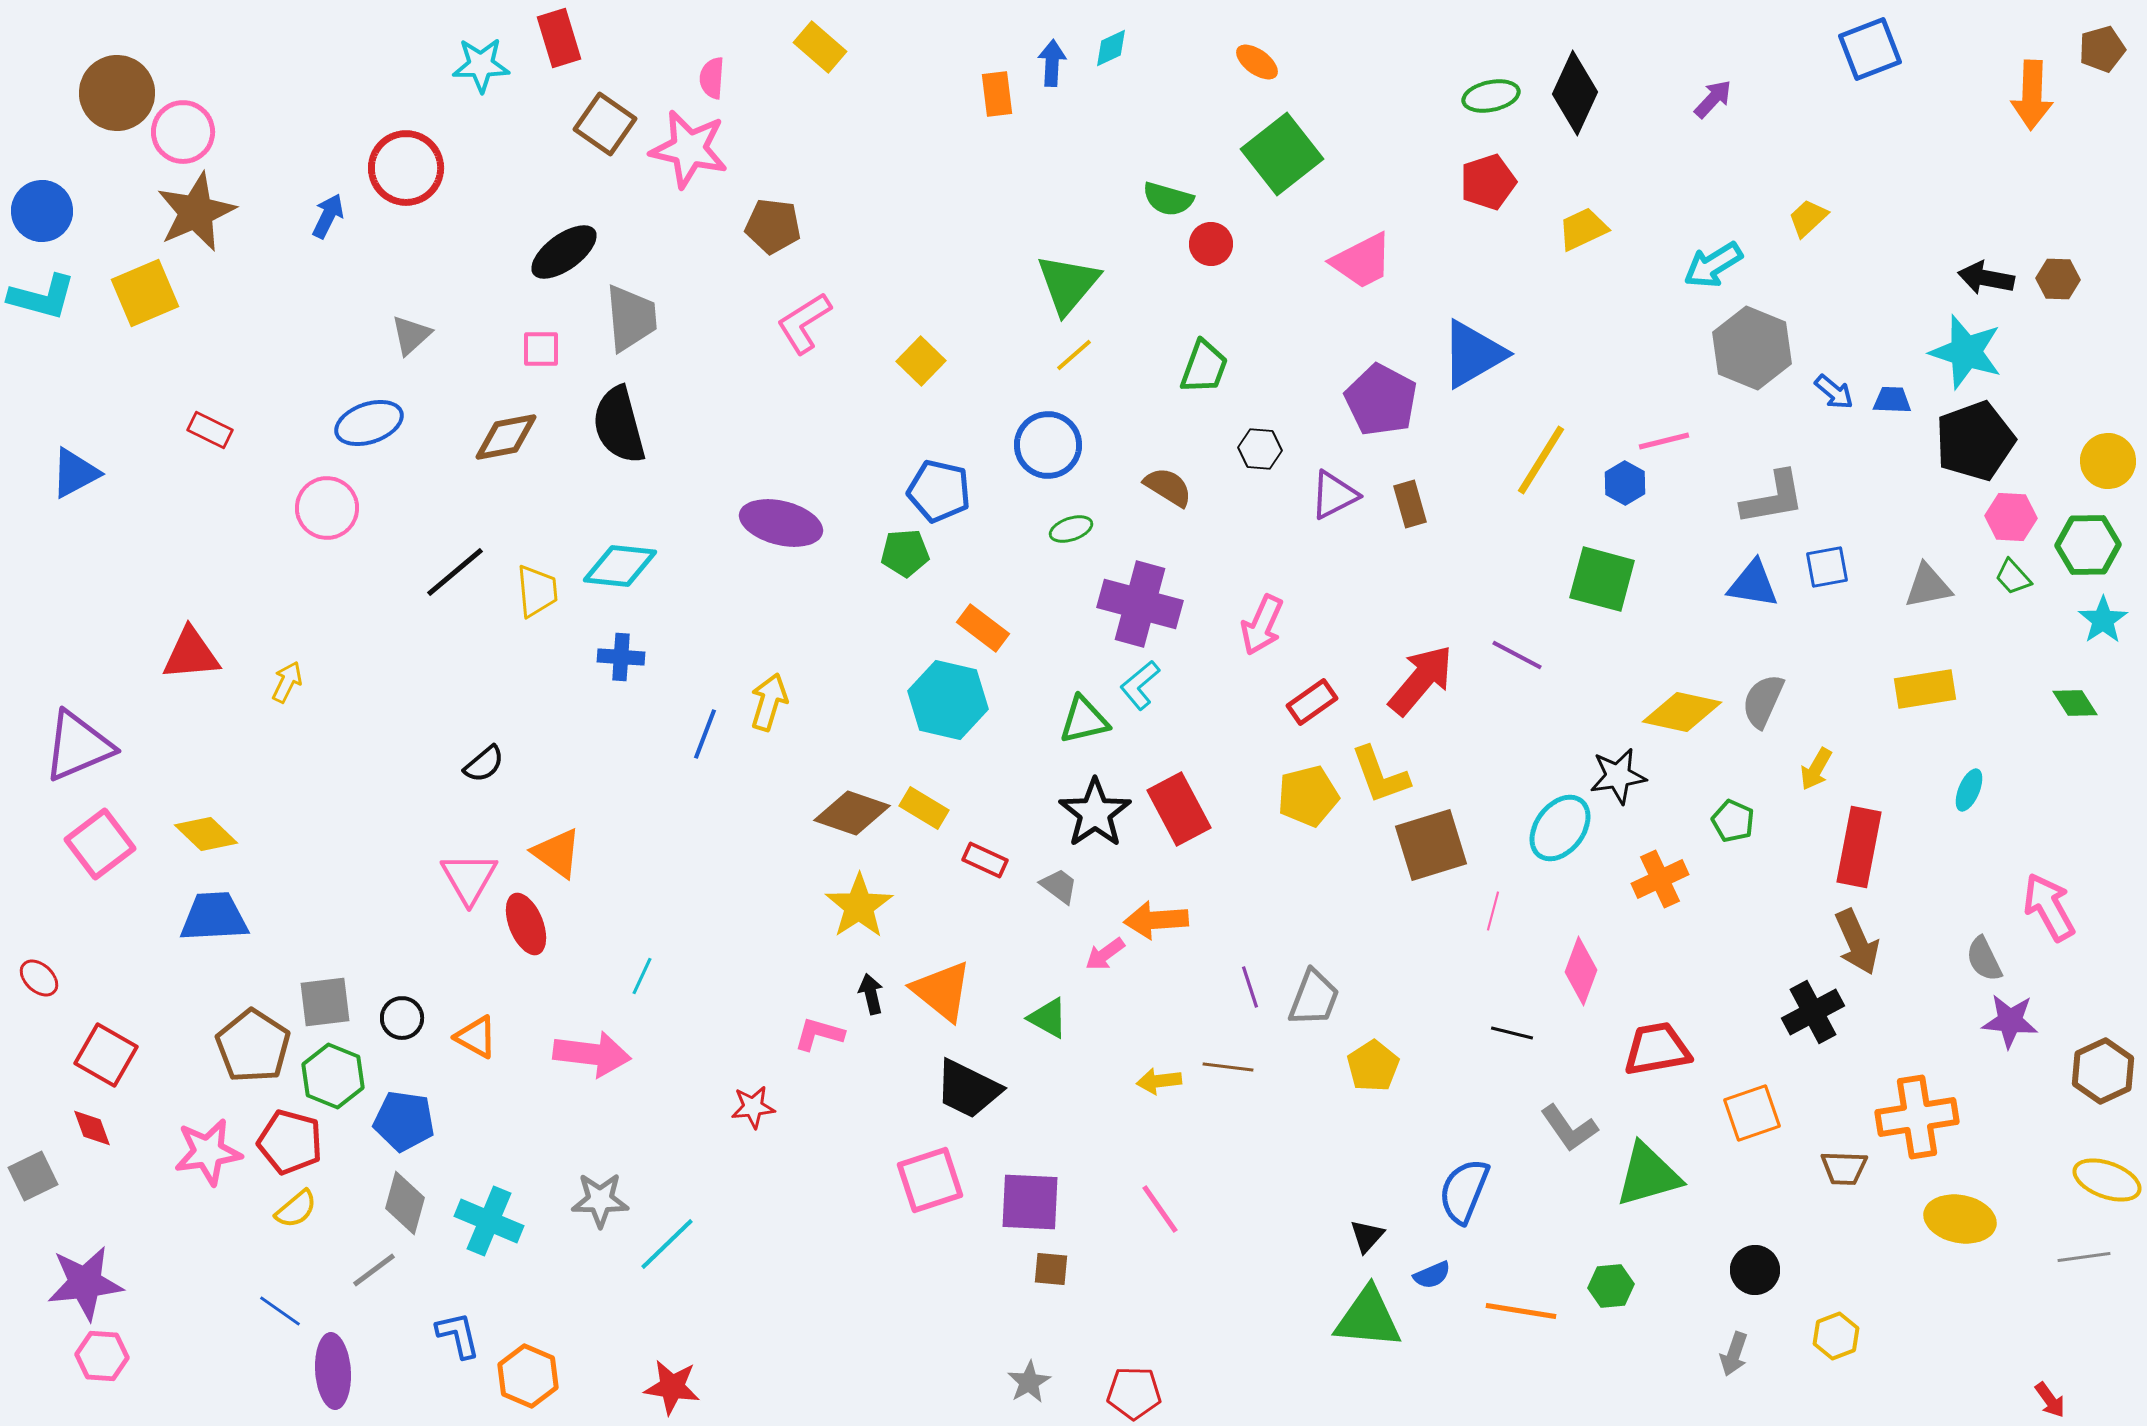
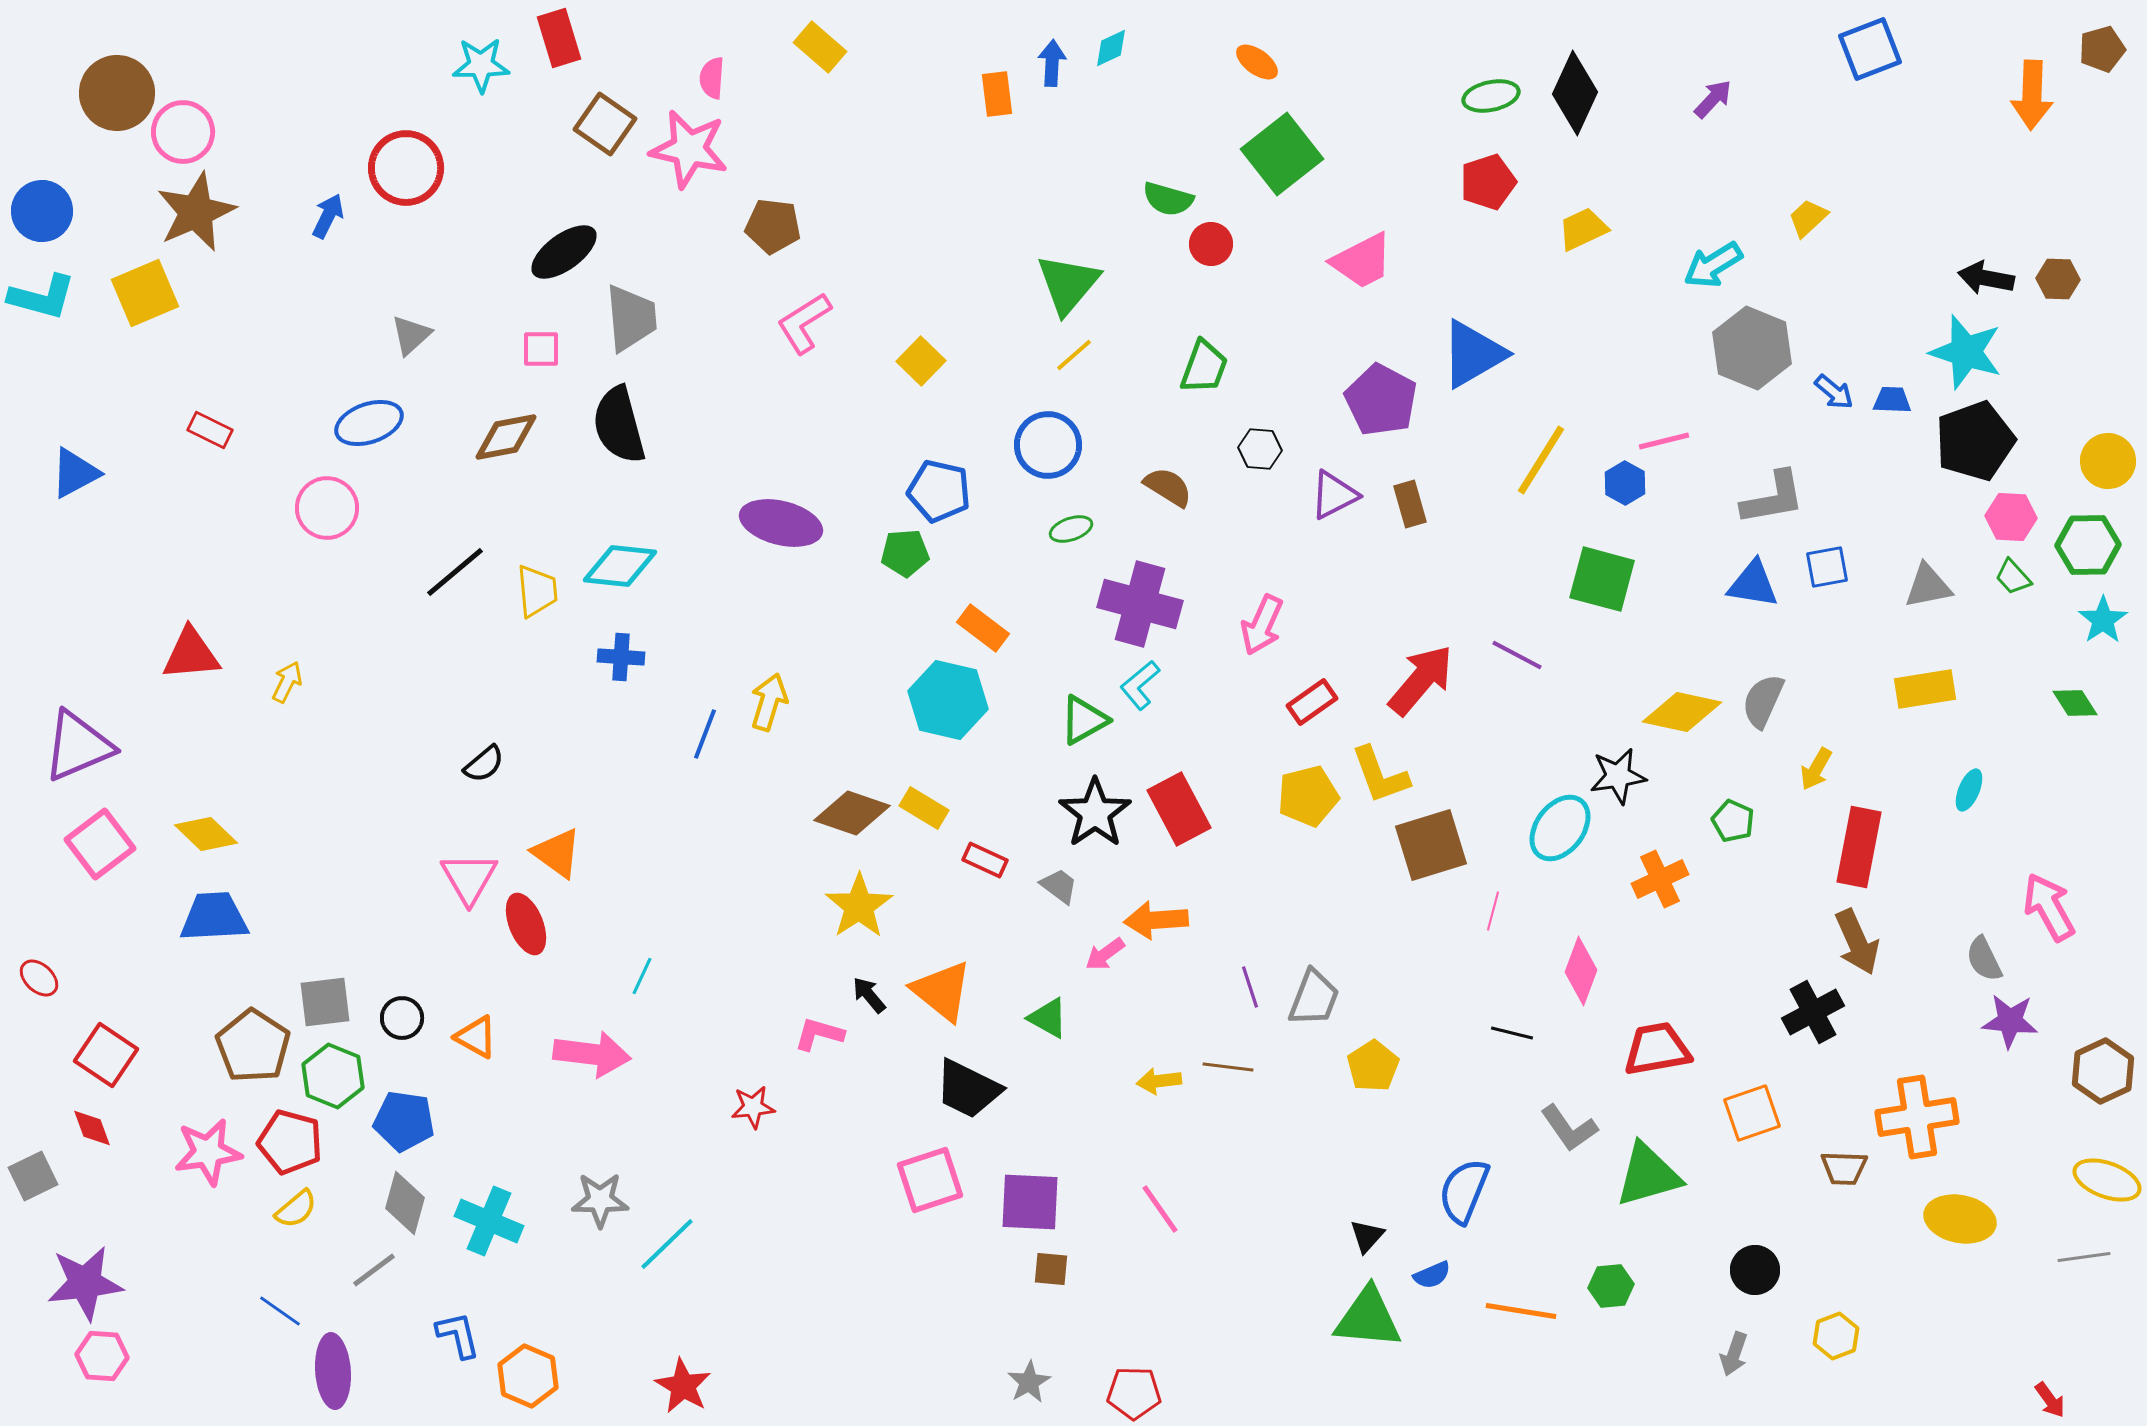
green triangle at (1084, 720): rotated 16 degrees counterclockwise
black arrow at (871, 994): moved 2 px left, 1 px down; rotated 27 degrees counterclockwise
red square at (106, 1055): rotated 4 degrees clockwise
red star at (672, 1387): moved 11 px right, 1 px up; rotated 22 degrees clockwise
